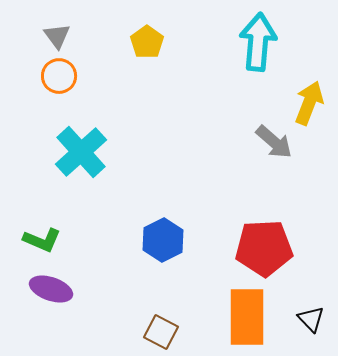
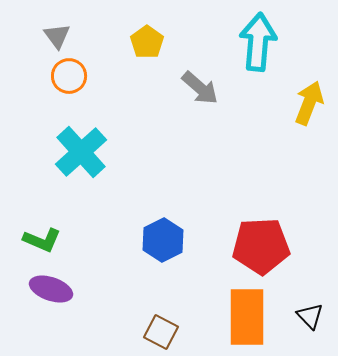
orange circle: moved 10 px right
gray arrow: moved 74 px left, 54 px up
red pentagon: moved 3 px left, 2 px up
black triangle: moved 1 px left, 3 px up
